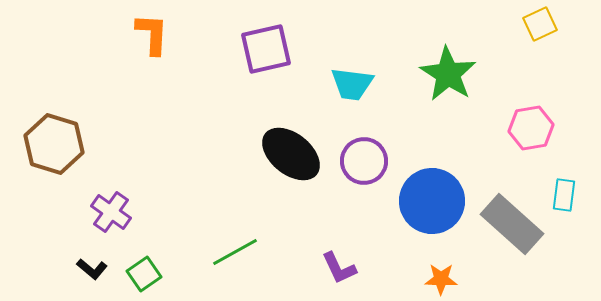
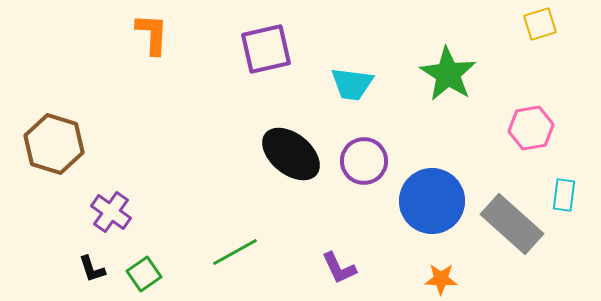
yellow square: rotated 8 degrees clockwise
black L-shape: rotated 32 degrees clockwise
